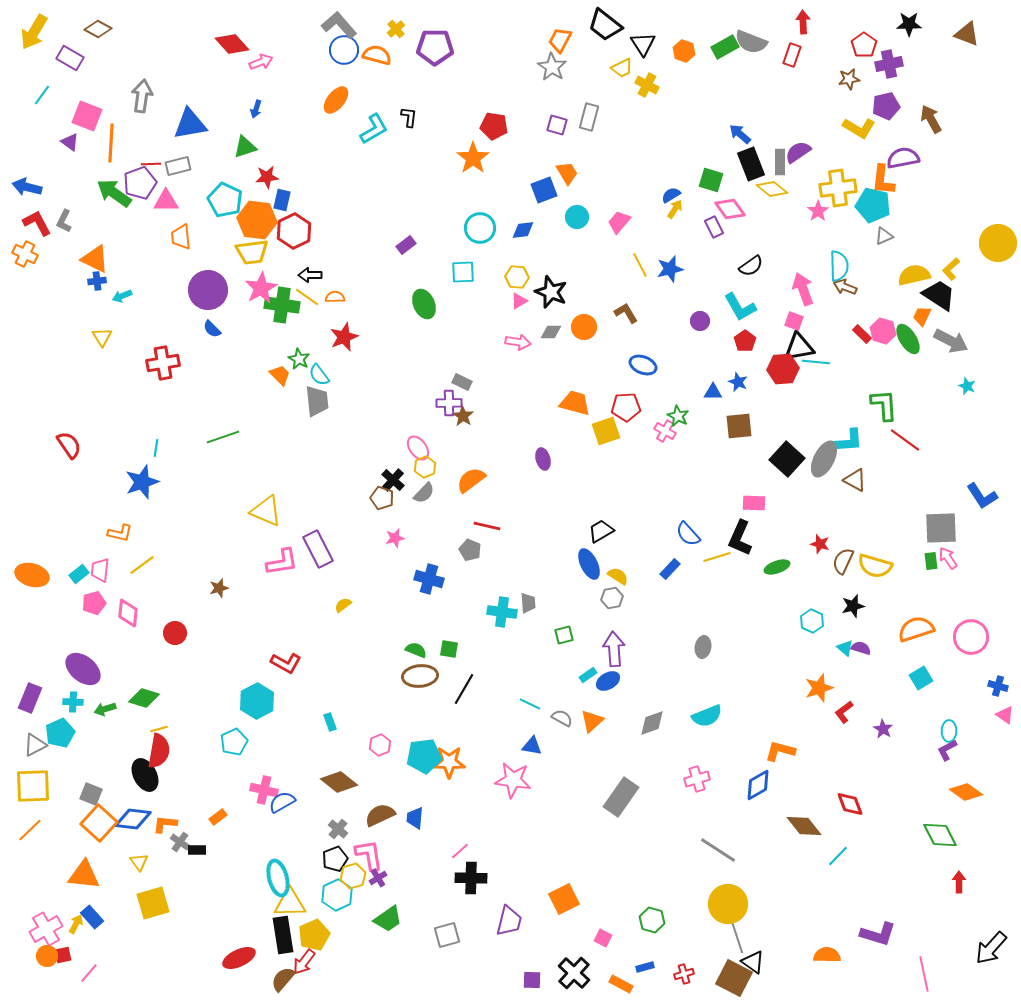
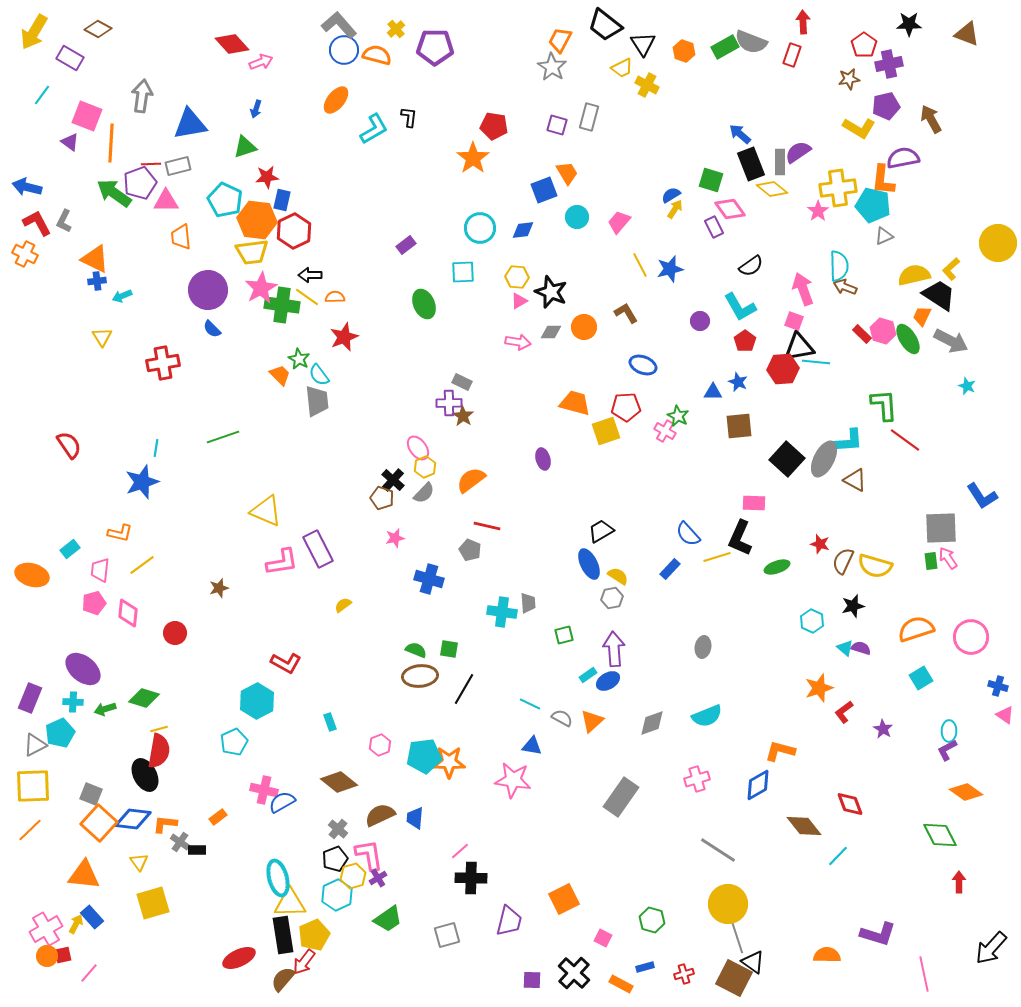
cyan rectangle at (79, 574): moved 9 px left, 25 px up
